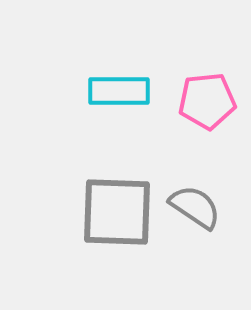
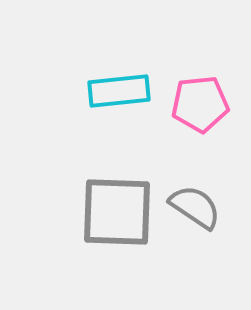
cyan rectangle: rotated 6 degrees counterclockwise
pink pentagon: moved 7 px left, 3 px down
